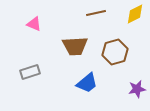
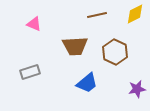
brown line: moved 1 px right, 2 px down
brown hexagon: rotated 20 degrees counterclockwise
